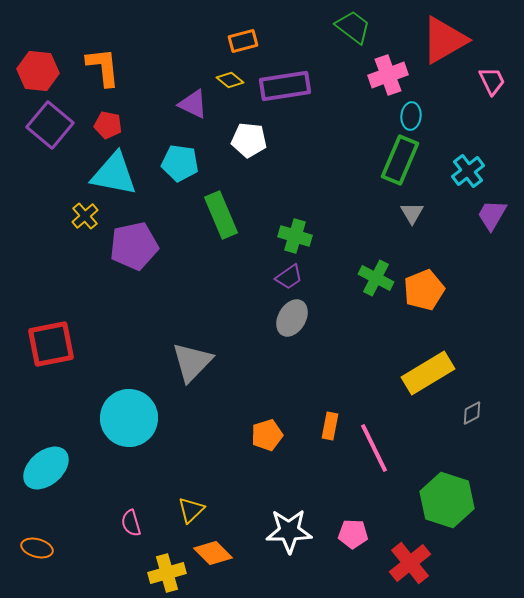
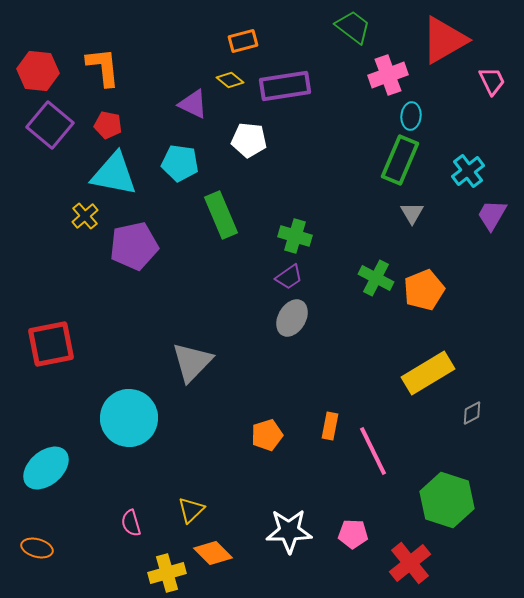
pink line at (374, 448): moved 1 px left, 3 px down
